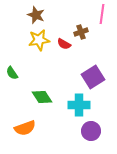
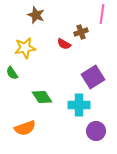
yellow star: moved 14 px left, 8 px down
purple circle: moved 5 px right
